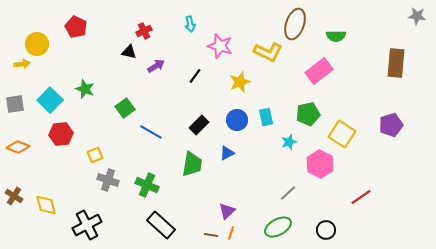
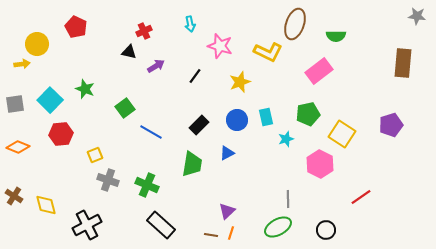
brown rectangle at (396, 63): moved 7 px right
cyan star at (289, 142): moved 3 px left, 3 px up
gray line at (288, 193): moved 6 px down; rotated 48 degrees counterclockwise
